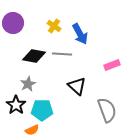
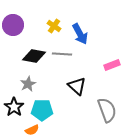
purple circle: moved 2 px down
black star: moved 2 px left, 2 px down
